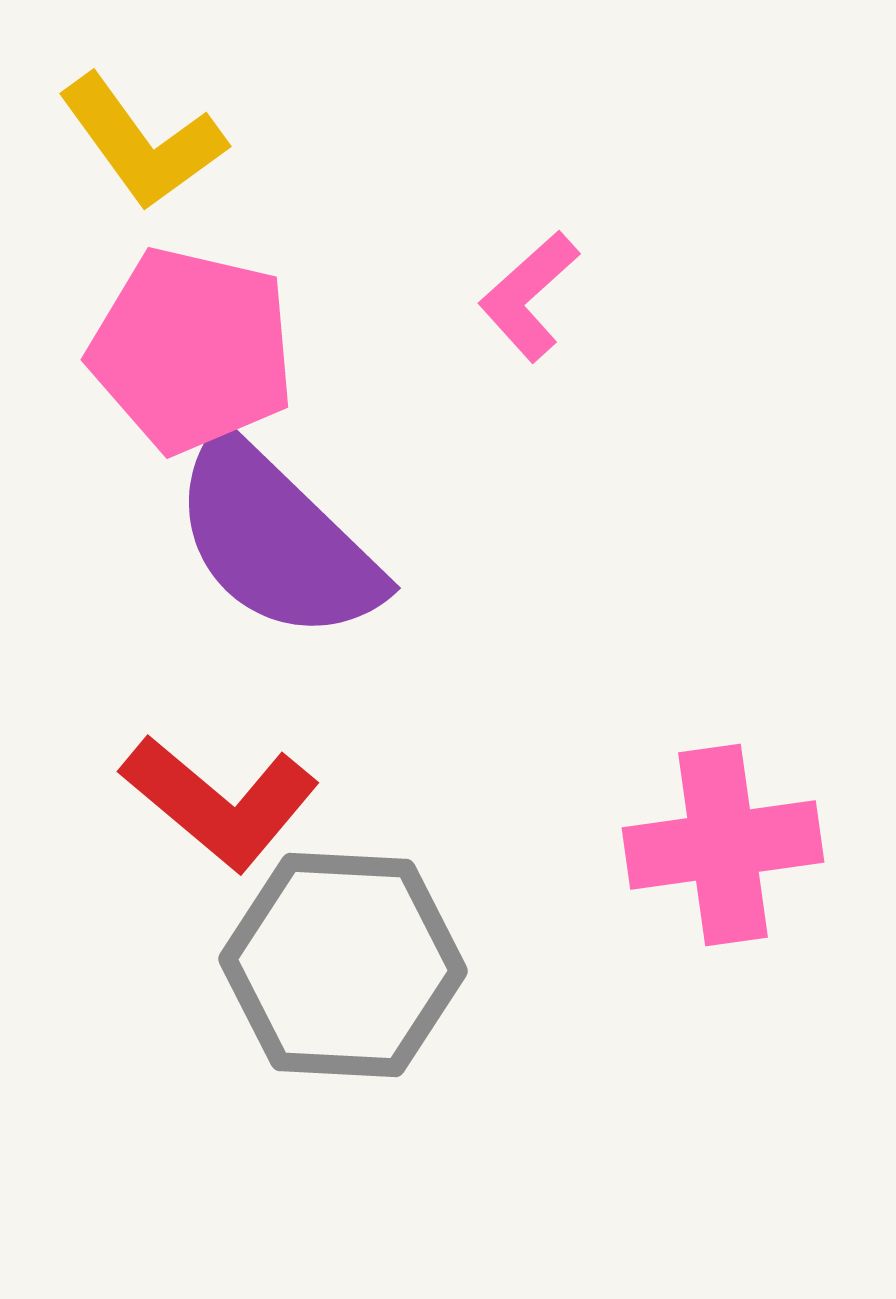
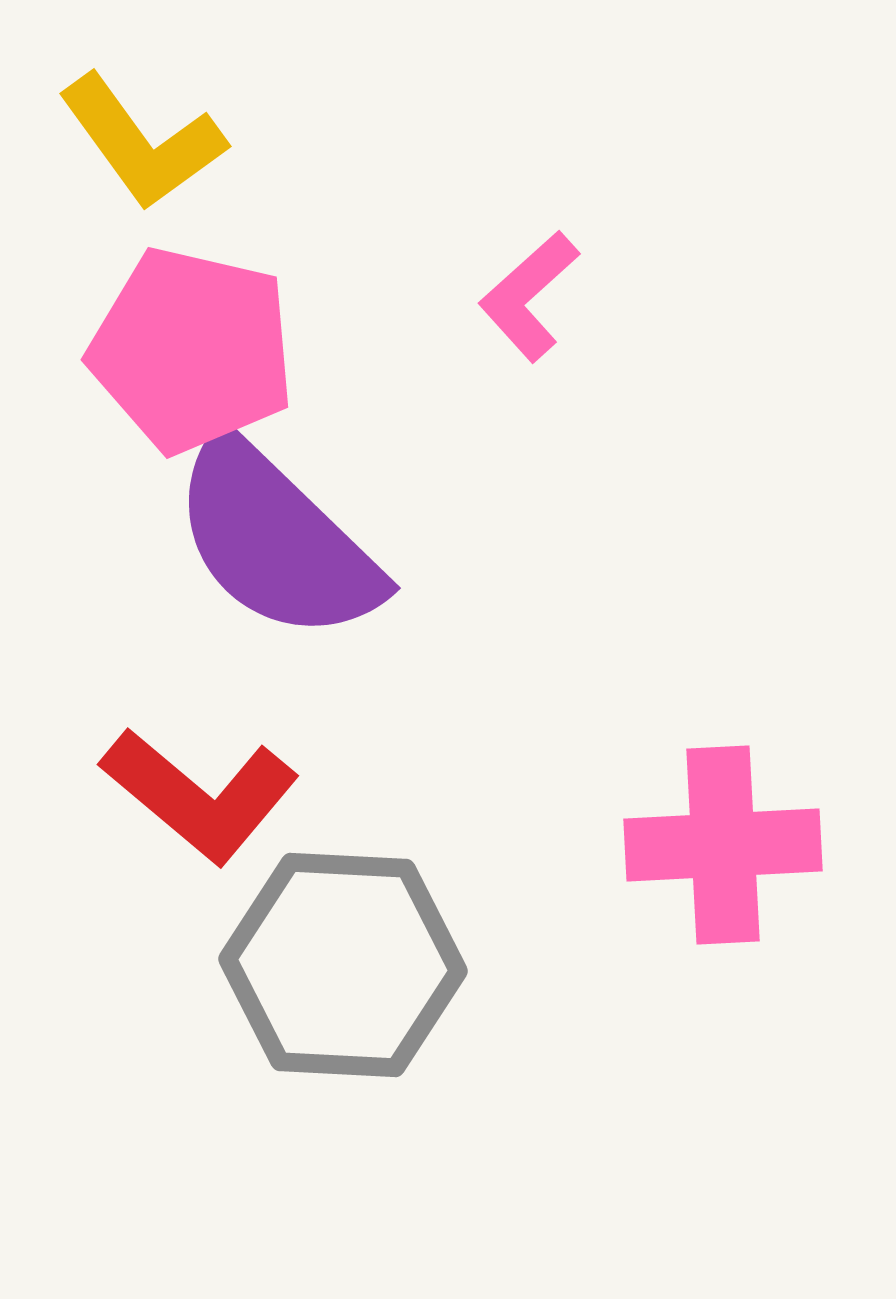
red L-shape: moved 20 px left, 7 px up
pink cross: rotated 5 degrees clockwise
